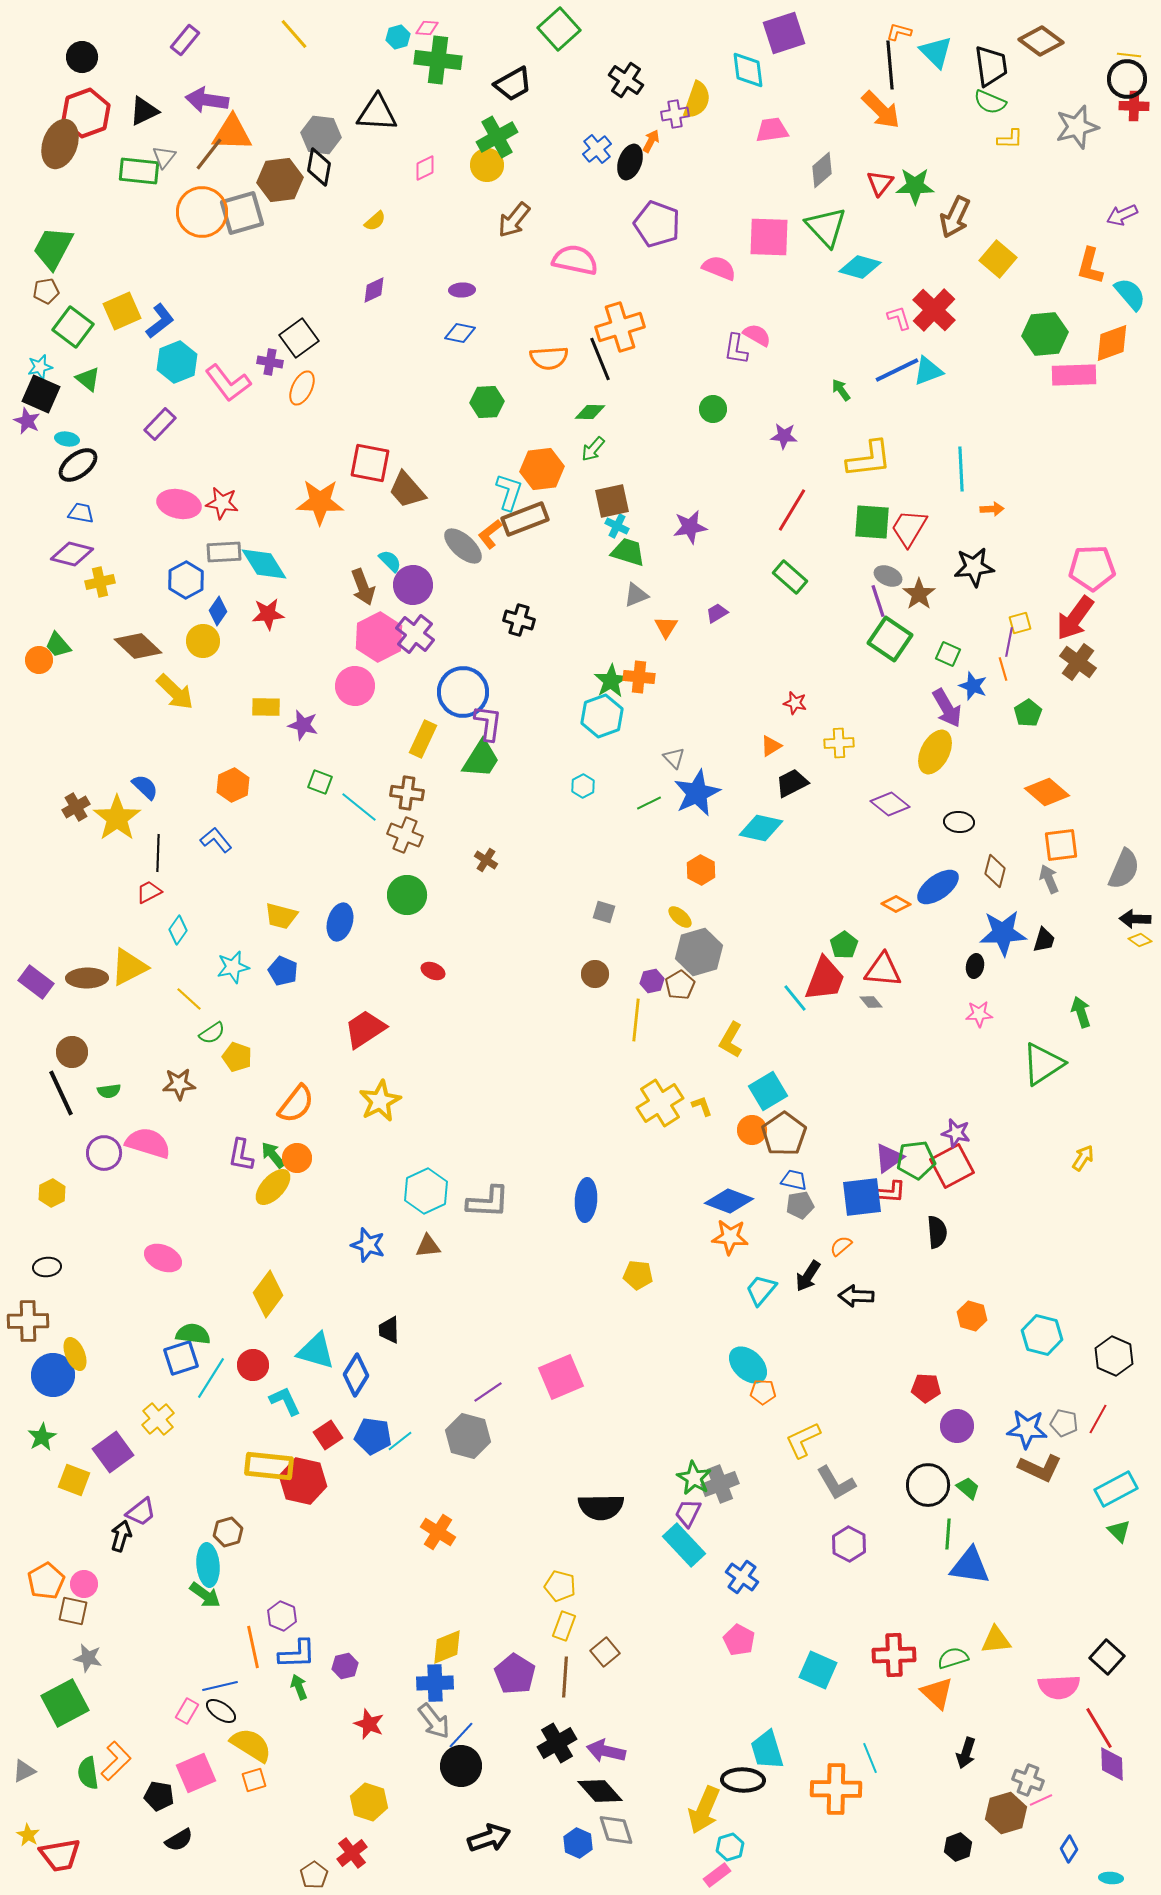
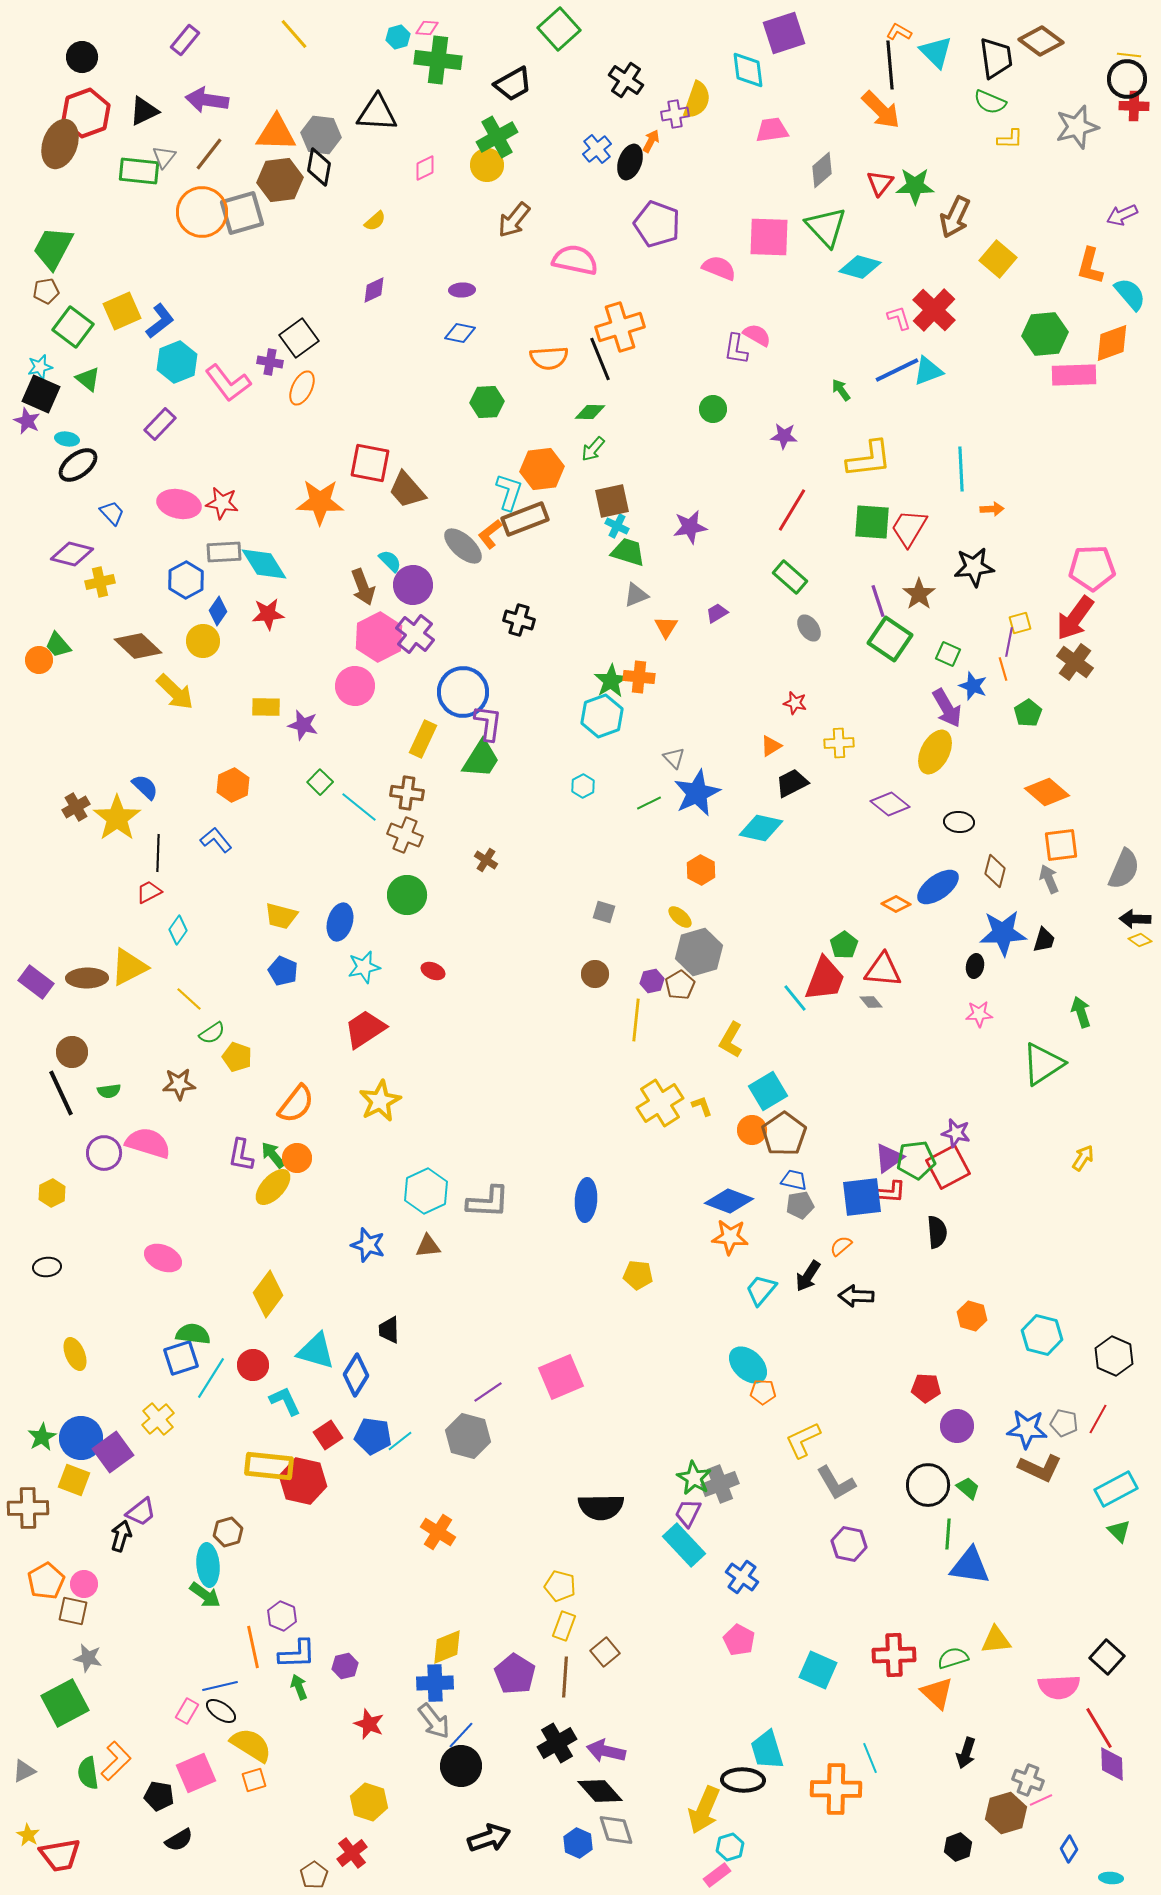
orange L-shape at (899, 32): rotated 15 degrees clockwise
black trapezoid at (991, 66): moved 5 px right, 8 px up
orange triangle at (232, 133): moved 44 px right
blue trapezoid at (81, 513): moved 31 px right; rotated 36 degrees clockwise
gray ellipse at (888, 576): moved 79 px left, 52 px down; rotated 32 degrees clockwise
brown cross at (1078, 662): moved 3 px left
green square at (320, 782): rotated 25 degrees clockwise
cyan star at (233, 967): moved 131 px right
red square at (952, 1166): moved 4 px left, 1 px down
brown cross at (28, 1321): moved 187 px down
blue circle at (53, 1375): moved 28 px right, 63 px down
purple hexagon at (849, 1544): rotated 16 degrees counterclockwise
